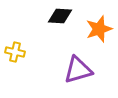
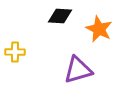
orange star: rotated 28 degrees counterclockwise
yellow cross: rotated 12 degrees counterclockwise
